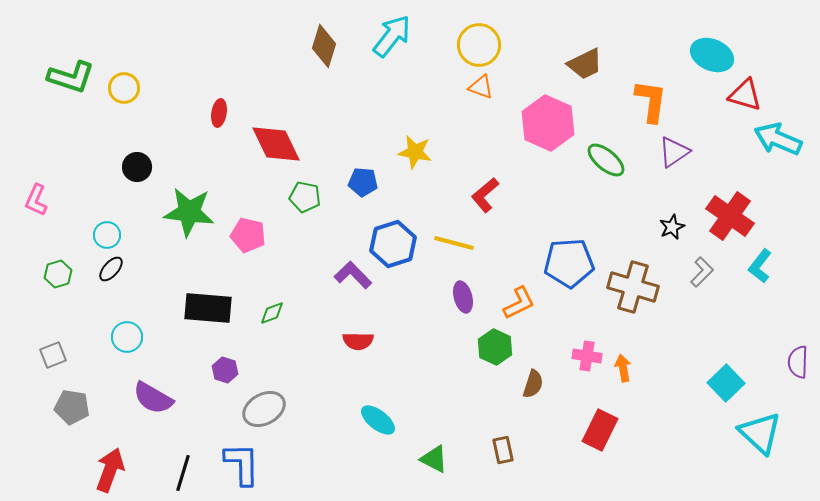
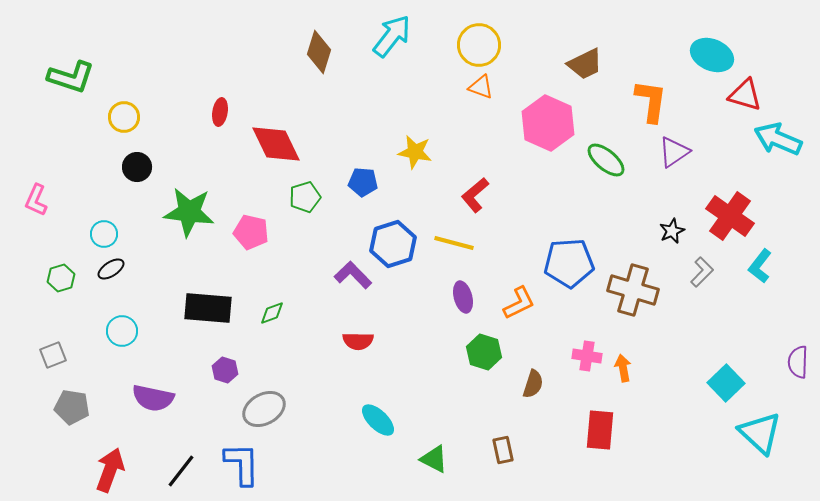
brown diamond at (324, 46): moved 5 px left, 6 px down
yellow circle at (124, 88): moved 29 px down
red ellipse at (219, 113): moved 1 px right, 1 px up
red L-shape at (485, 195): moved 10 px left
green pentagon at (305, 197): rotated 28 degrees counterclockwise
black star at (672, 227): moved 4 px down
cyan circle at (107, 235): moved 3 px left, 1 px up
pink pentagon at (248, 235): moved 3 px right, 3 px up
black ellipse at (111, 269): rotated 16 degrees clockwise
green hexagon at (58, 274): moved 3 px right, 4 px down
brown cross at (633, 287): moved 3 px down
cyan circle at (127, 337): moved 5 px left, 6 px up
green hexagon at (495, 347): moved 11 px left, 5 px down; rotated 8 degrees counterclockwise
purple semicircle at (153, 398): rotated 18 degrees counterclockwise
cyan ellipse at (378, 420): rotated 6 degrees clockwise
red rectangle at (600, 430): rotated 21 degrees counterclockwise
black line at (183, 473): moved 2 px left, 2 px up; rotated 21 degrees clockwise
